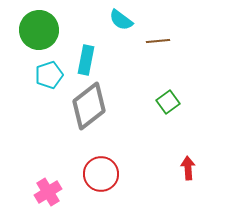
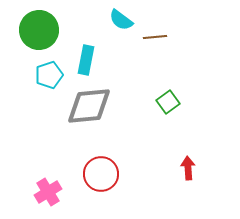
brown line: moved 3 px left, 4 px up
gray diamond: rotated 33 degrees clockwise
